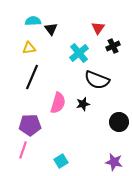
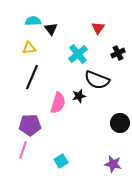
black cross: moved 5 px right, 7 px down
cyan cross: moved 1 px left, 1 px down
black star: moved 4 px left, 8 px up
black circle: moved 1 px right, 1 px down
purple star: moved 1 px left, 2 px down
